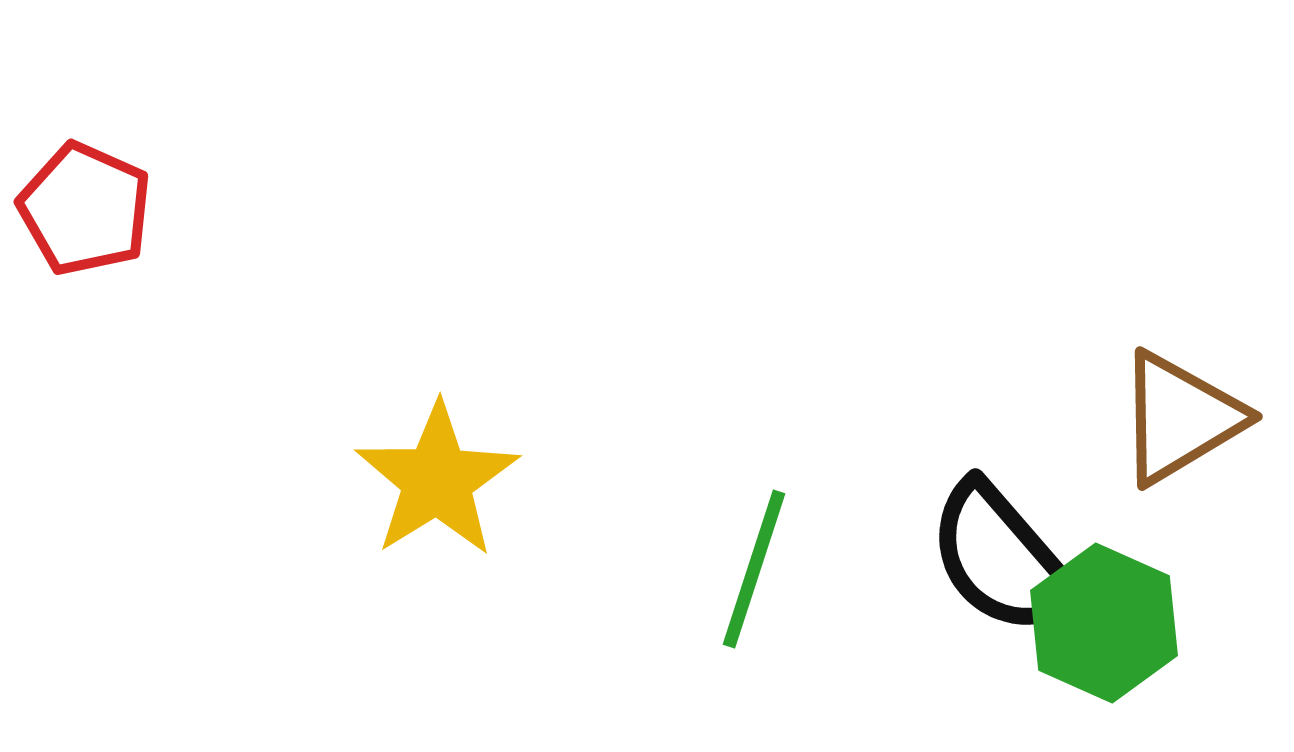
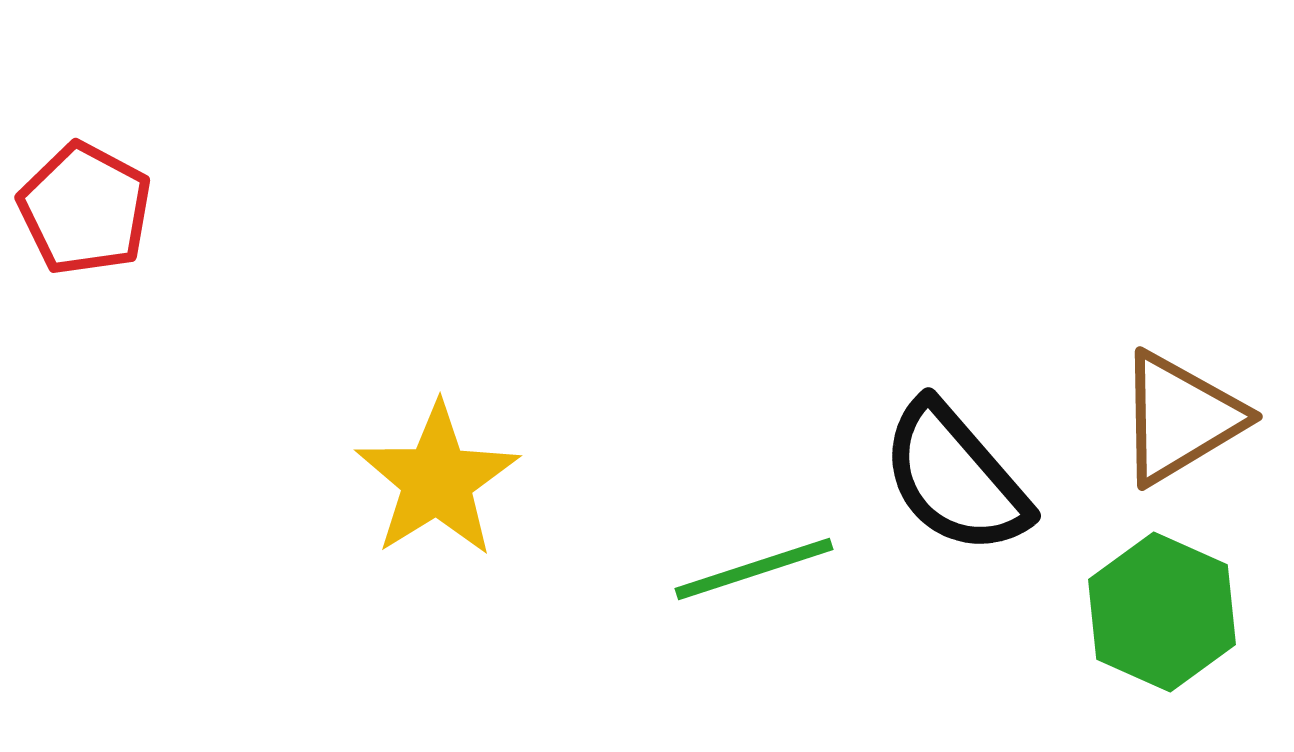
red pentagon: rotated 4 degrees clockwise
black semicircle: moved 47 px left, 81 px up
green line: rotated 54 degrees clockwise
green hexagon: moved 58 px right, 11 px up
